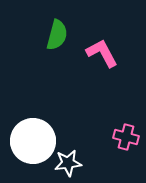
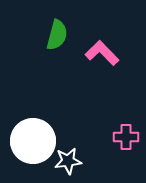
pink L-shape: rotated 16 degrees counterclockwise
pink cross: rotated 15 degrees counterclockwise
white star: moved 2 px up
